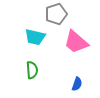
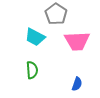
gray pentagon: rotated 20 degrees counterclockwise
cyan trapezoid: rotated 15 degrees clockwise
pink trapezoid: moved 1 px right, 1 px up; rotated 44 degrees counterclockwise
